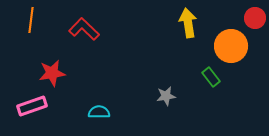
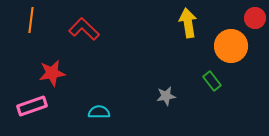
green rectangle: moved 1 px right, 4 px down
